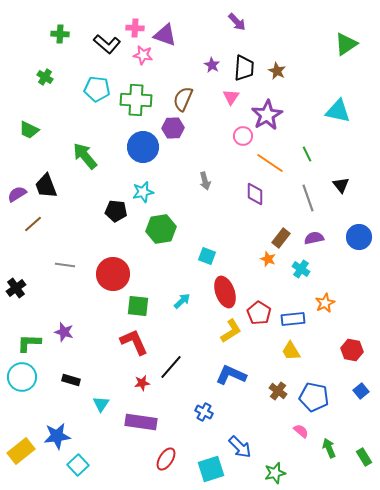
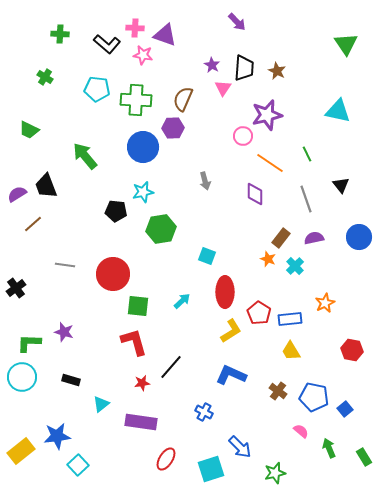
green triangle at (346, 44): rotated 30 degrees counterclockwise
pink triangle at (231, 97): moved 8 px left, 9 px up
purple star at (267, 115): rotated 16 degrees clockwise
gray line at (308, 198): moved 2 px left, 1 px down
cyan cross at (301, 269): moved 6 px left, 3 px up; rotated 12 degrees clockwise
red ellipse at (225, 292): rotated 20 degrees clockwise
blue rectangle at (293, 319): moved 3 px left
red L-shape at (134, 342): rotated 8 degrees clockwise
blue square at (361, 391): moved 16 px left, 18 px down
cyan triangle at (101, 404): rotated 18 degrees clockwise
